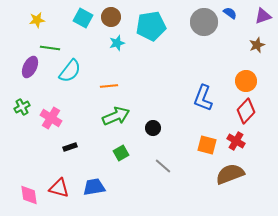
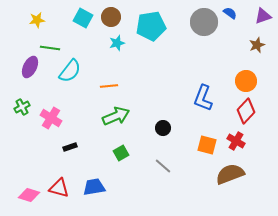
black circle: moved 10 px right
pink diamond: rotated 65 degrees counterclockwise
